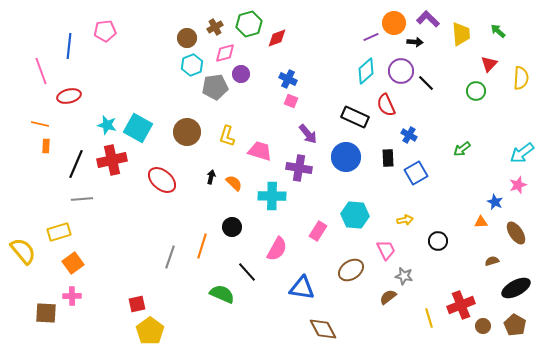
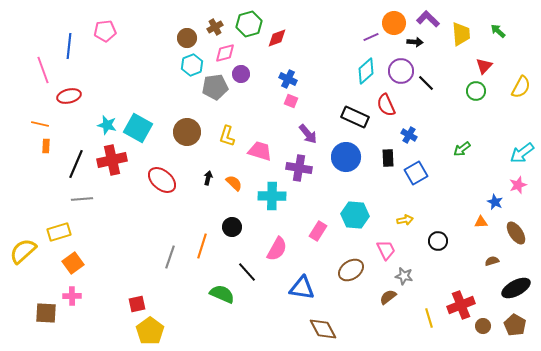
red triangle at (489, 64): moved 5 px left, 2 px down
pink line at (41, 71): moved 2 px right, 1 px up
yellow semicircle at (521, 78): moved 9 px down; rotated 25 degrees clockwise
black arrow at (211, 177): moved 3 px left, 1 px down
yellow semicircle at (23, 251): rotated 92 degrees counterclockwise
